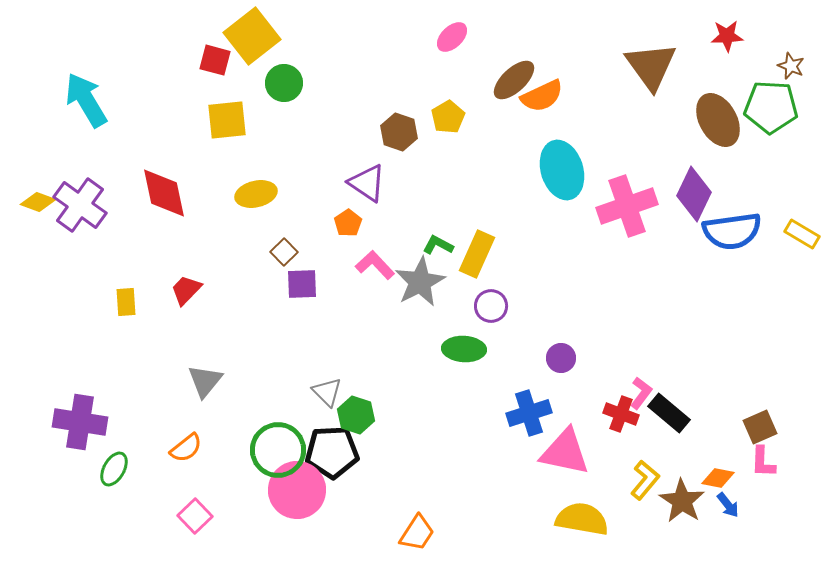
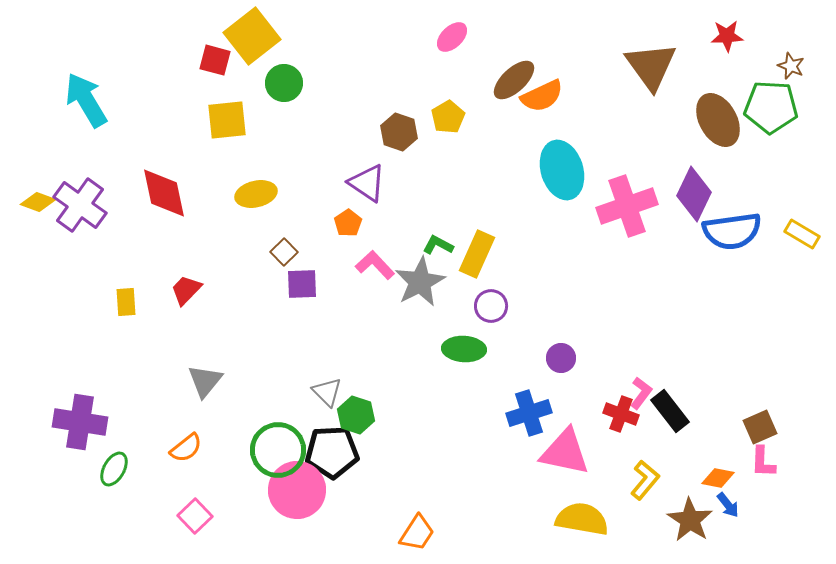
black rectangle at (669, 413): moved 1 px right, 2 px up; rotated 12 degrees clockwise
brown star at (682, 501): moved 8 px right, 19 px down
